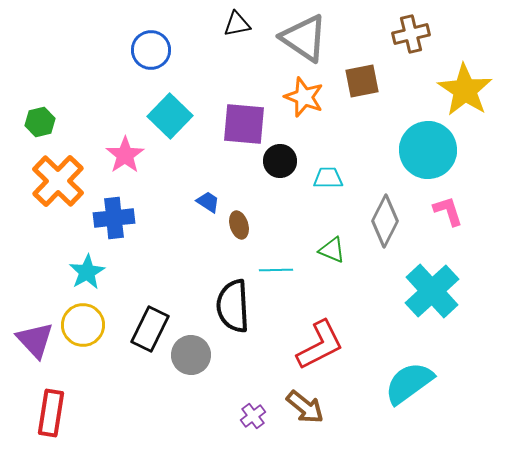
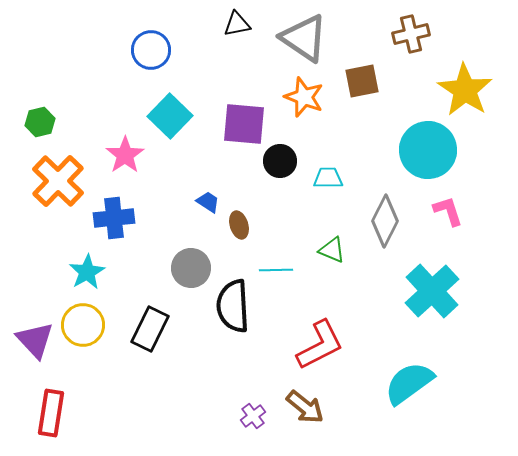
gray circle: moved 87 px up
